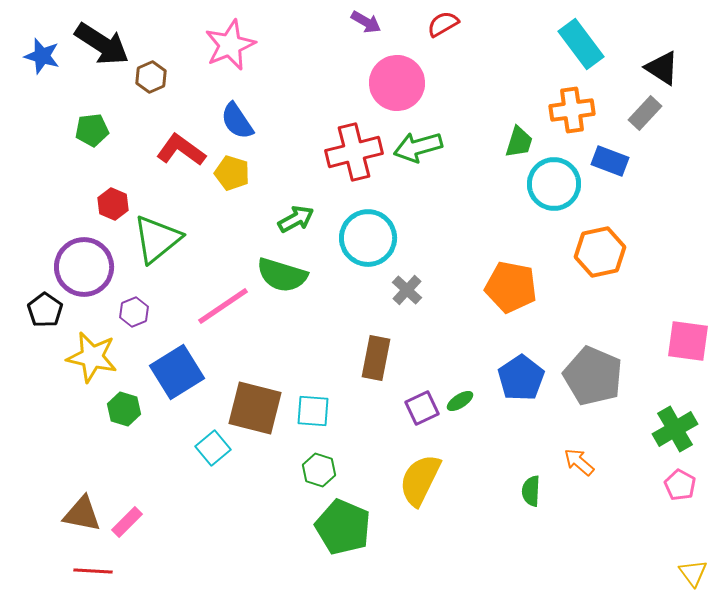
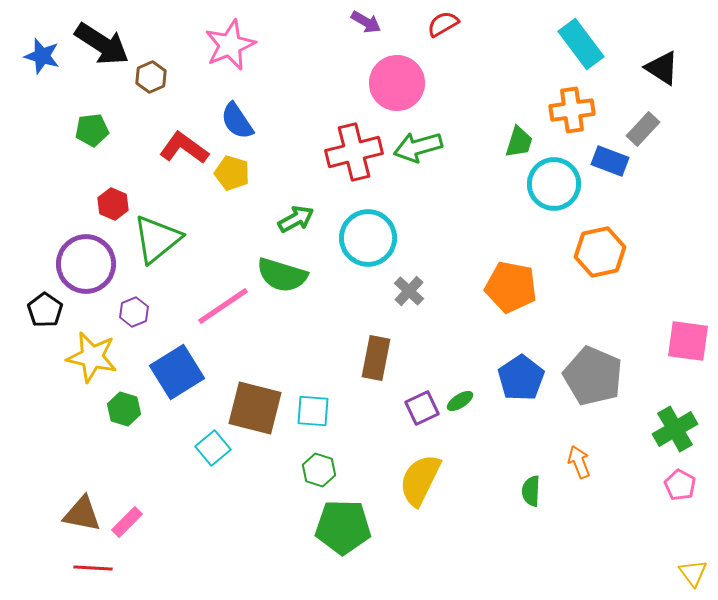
gray rectangle at (645, 113): moved 2 px left, 16 px down
red L-shape at (181, 150): moved 3 px right, 2 px up
purple circle at (84, 267): moved 2 px right, 3 px up
gray cross at (407, 290): moved 2 px right, 1 px down
orange arrow at (579, 462): rotated 28 degrees clockwise
green pentagon at (343, 527): rotated 22 degrees counterclockwise
red line at (93, 571): moved 3 px up
